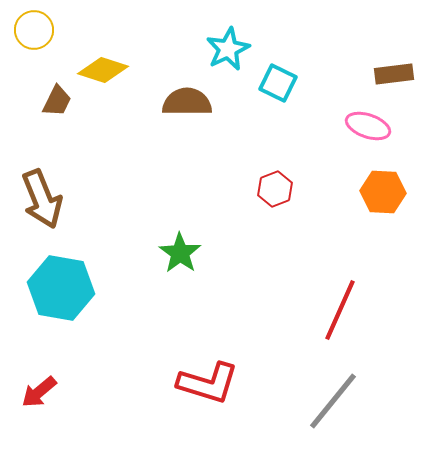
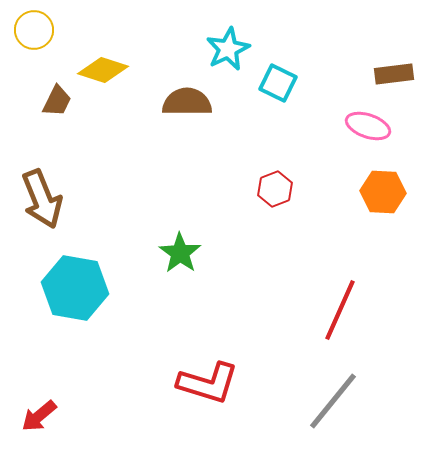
cyan hexagon: moved 14 px right
red arrow: moved 24 px down
